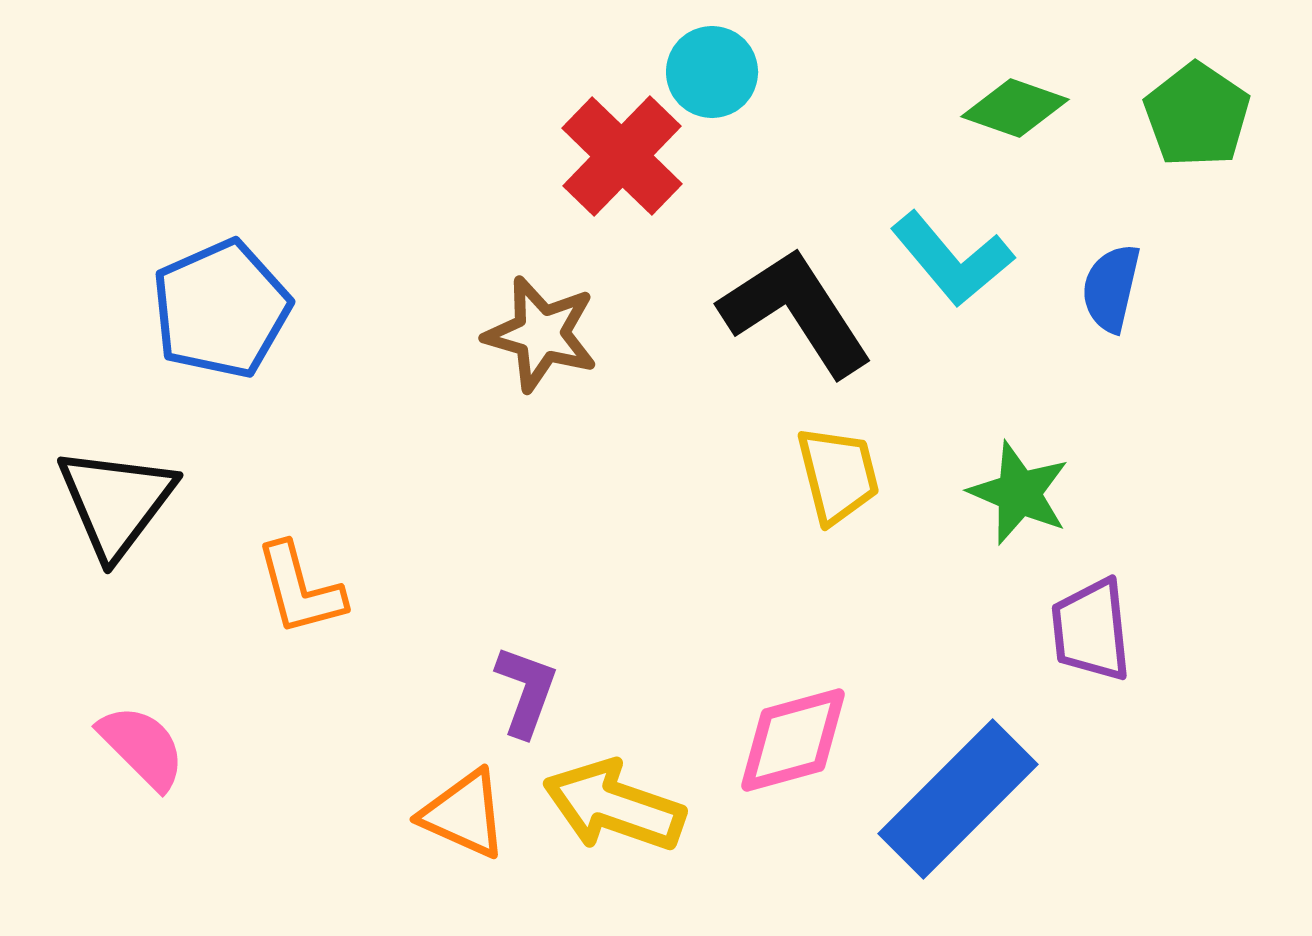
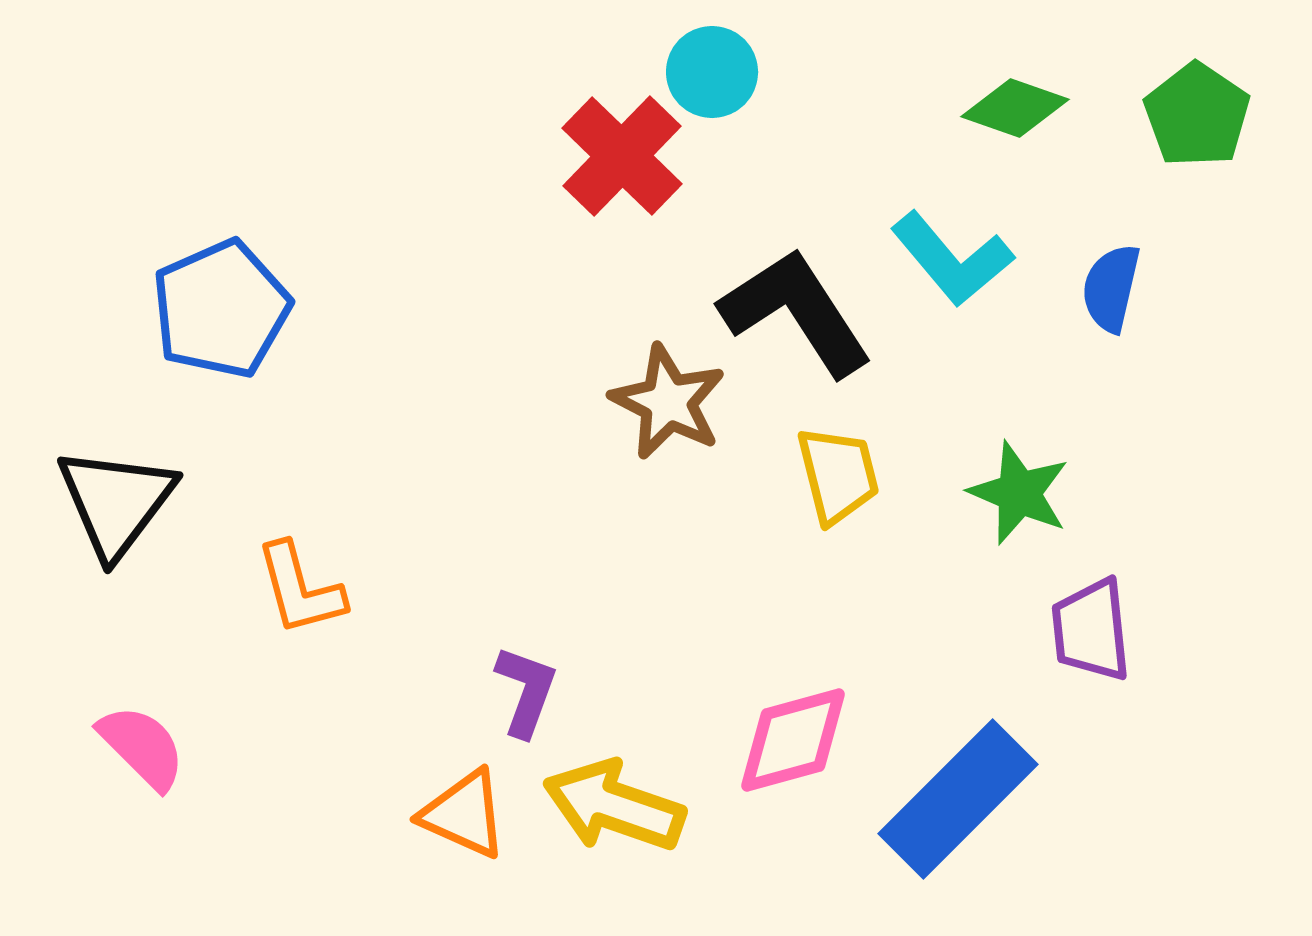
brown star: moved 127 px right, 68 px down; rotated 11 degrees clockwise
